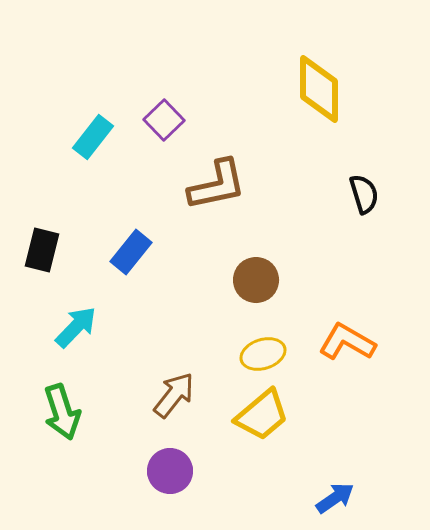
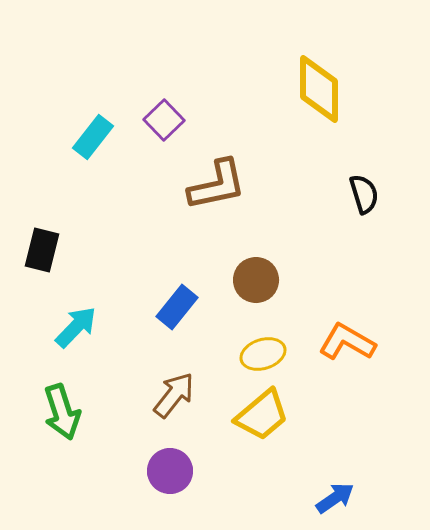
blue rectangle: moved 46 px right, 55 px down
